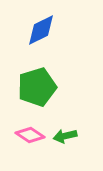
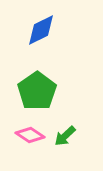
green pentagon: moved 4 px down; rotated 18 degrees counterclockwise
green arrow: rotated 30 degrees counterclockwise
